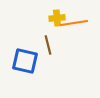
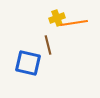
yellow cross: rotated 14 degrees counterclockwise
blue square: moved 3 px right, 2 px down
